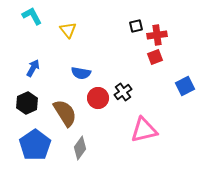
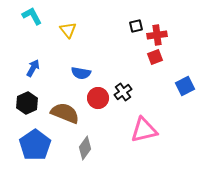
brown semicircle: rotated 36 degrees counterclockwise
gray diamond: moved 5 px right
